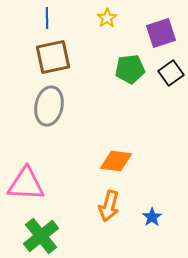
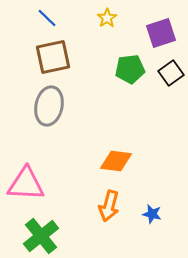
blue line: rotated 45 degrees counterclockwise
blue star: moved 3 px up; rotated 24 degrees counterclockwise
